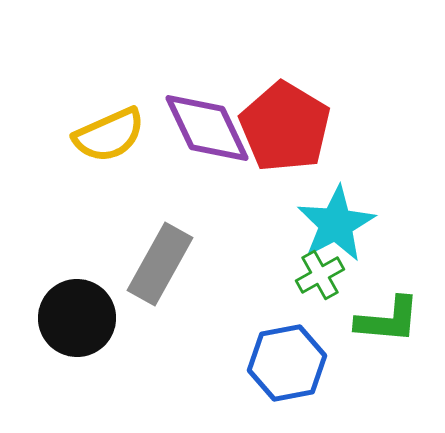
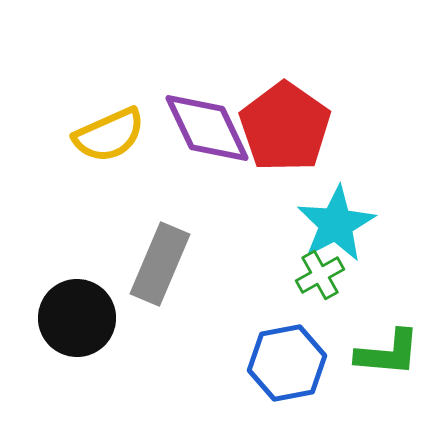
red pentagon: rotated 4 degrees clockwise
gray rectangle: rotated 6 degrees counterclockwise
green L-shape: moved 33 px down
